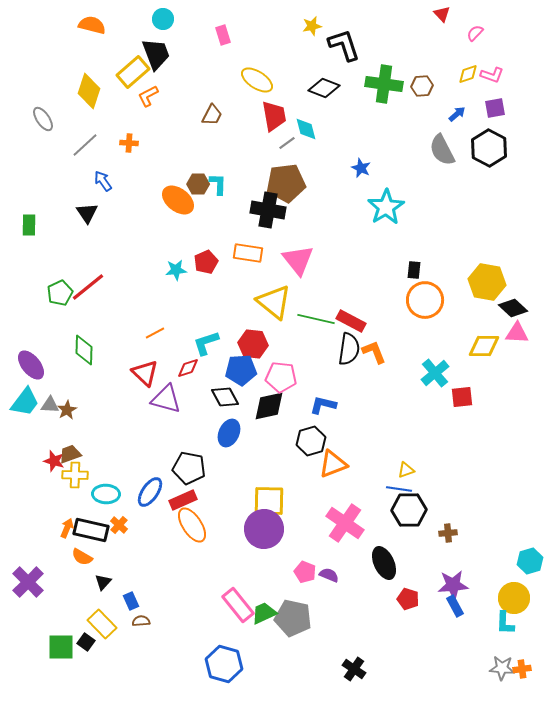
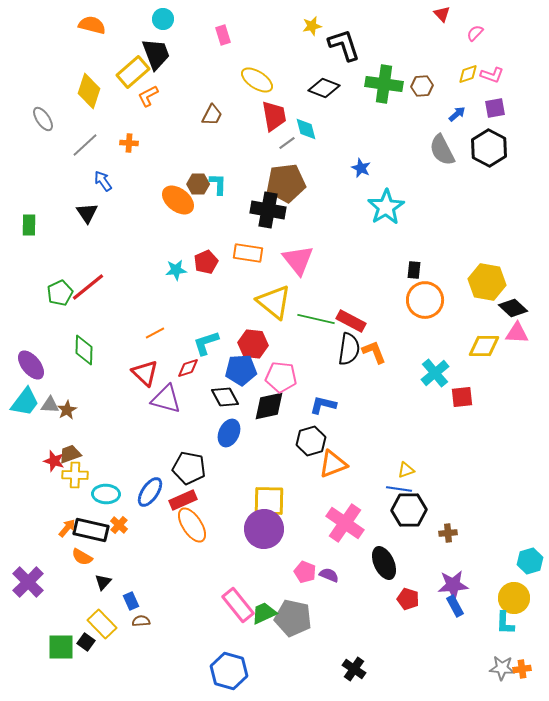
orange arrow at (67, 528): rotated 18 degrees clockwise
blue hexagon at (224, 664): moved 5 px right, 7 px down
